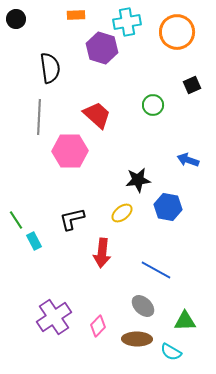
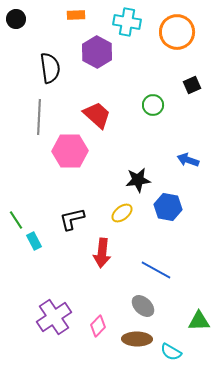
cyan cross: rotated 20 degrees clockwise
purple hexagon: moved 5 px left, 4 px down; rotated 12 degrees clockwise
green triangle: moved 14 px right
